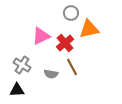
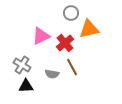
gray semicircle: moved 1 px right
black triangle: moved 9 px right, 4 px up
